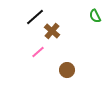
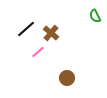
black line: moved 9 px left, 12 px down
brown cross: moved 1 px left, 2 px down
brown circle: moved 8 px down
